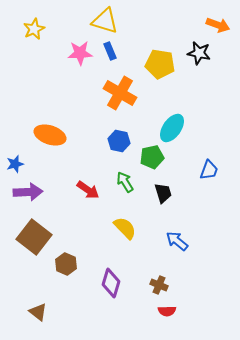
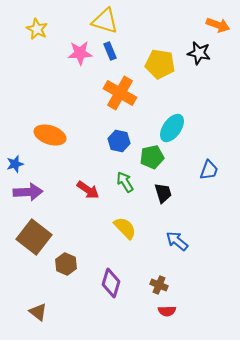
yellow star: moved 3 px right; rotated 20 degrees counterclockwise
